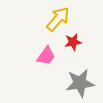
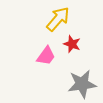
red star: moved 1 px left, 2 px down; rotated 30 degrees clockwise
gray star: moved 2 px right, 1 px down
